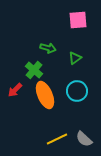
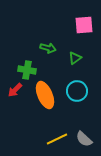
pink square: moved 6 px right, 5 px down
green cross: moved 7 px left; rotated 30 degrees counterclockwise
